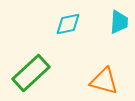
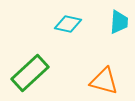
cyan diamond: rotated 24 degrees clockwise
green rectangle: moved 1 px left
